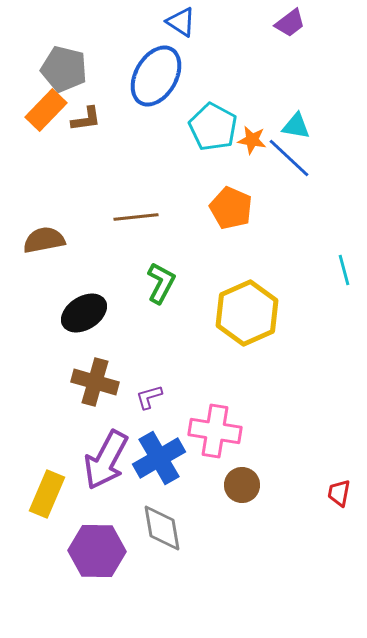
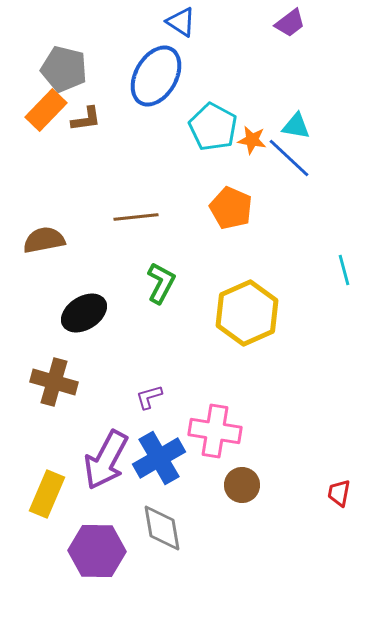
brown cross: moved 41 px left
